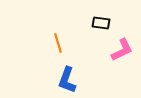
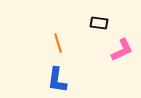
black rectangle: moved 2 px left
blue L-shape: moved 10 px left; rotated 12 degrees counterclockwise
